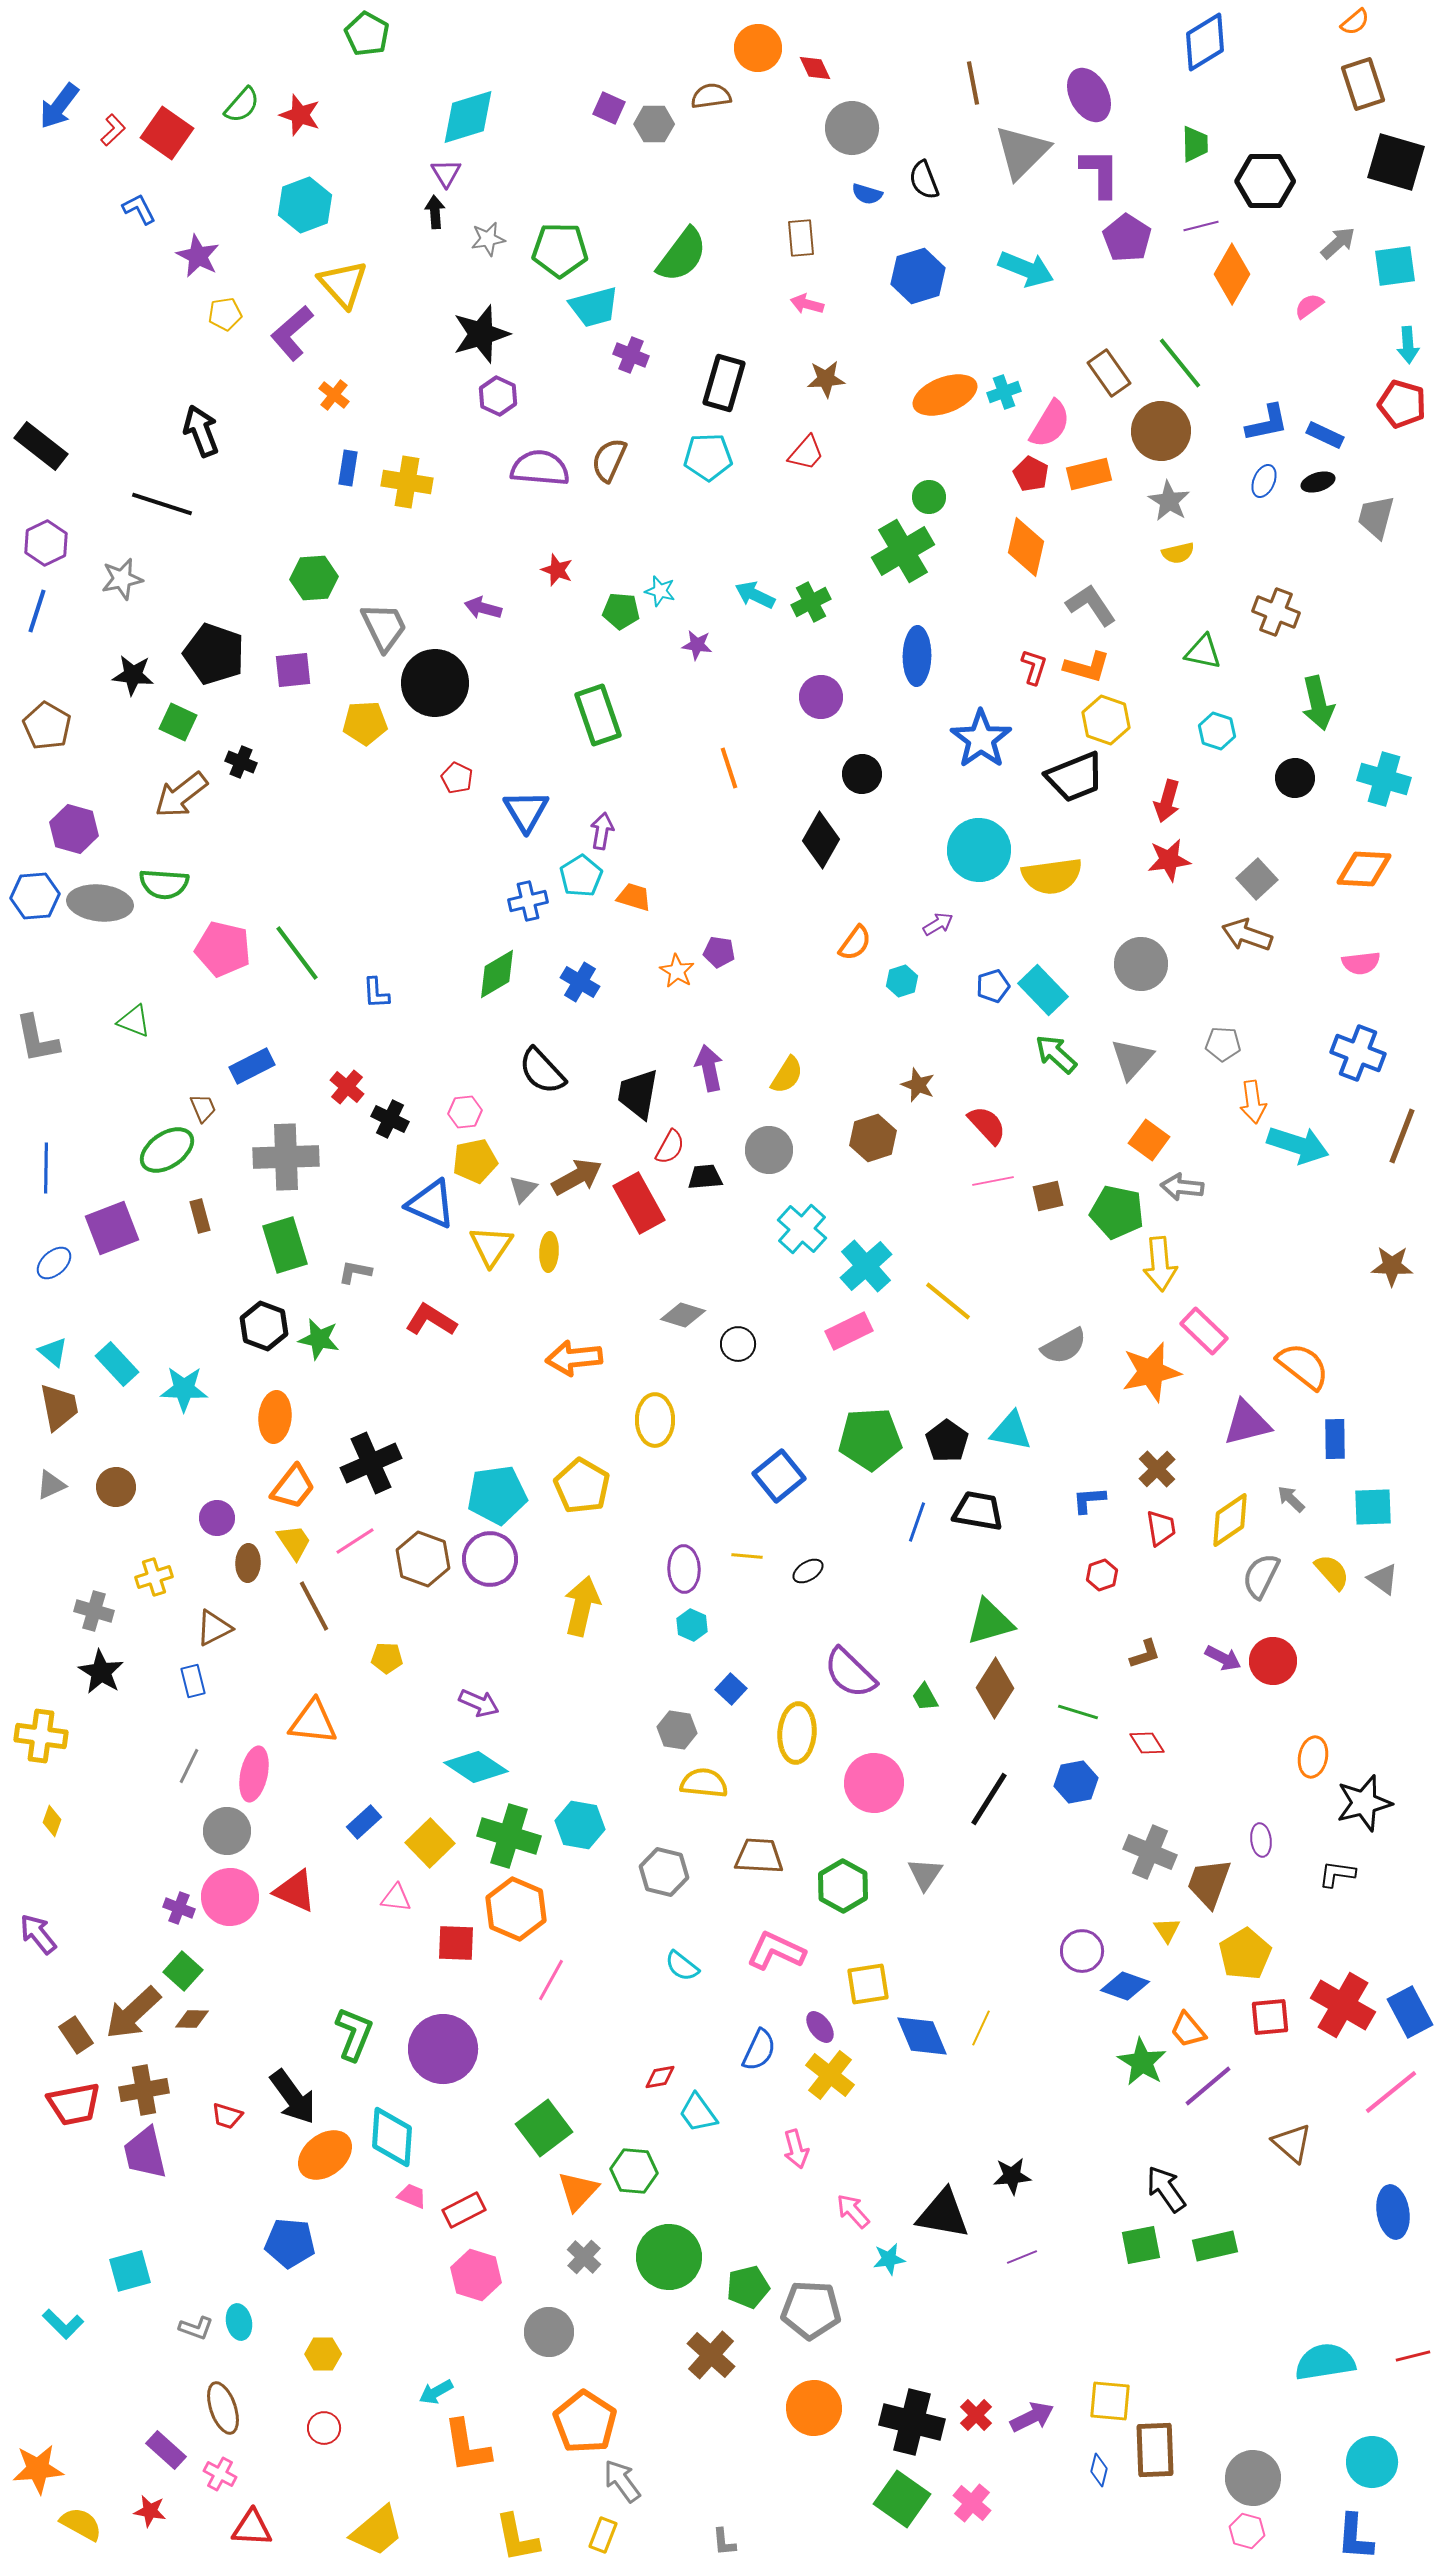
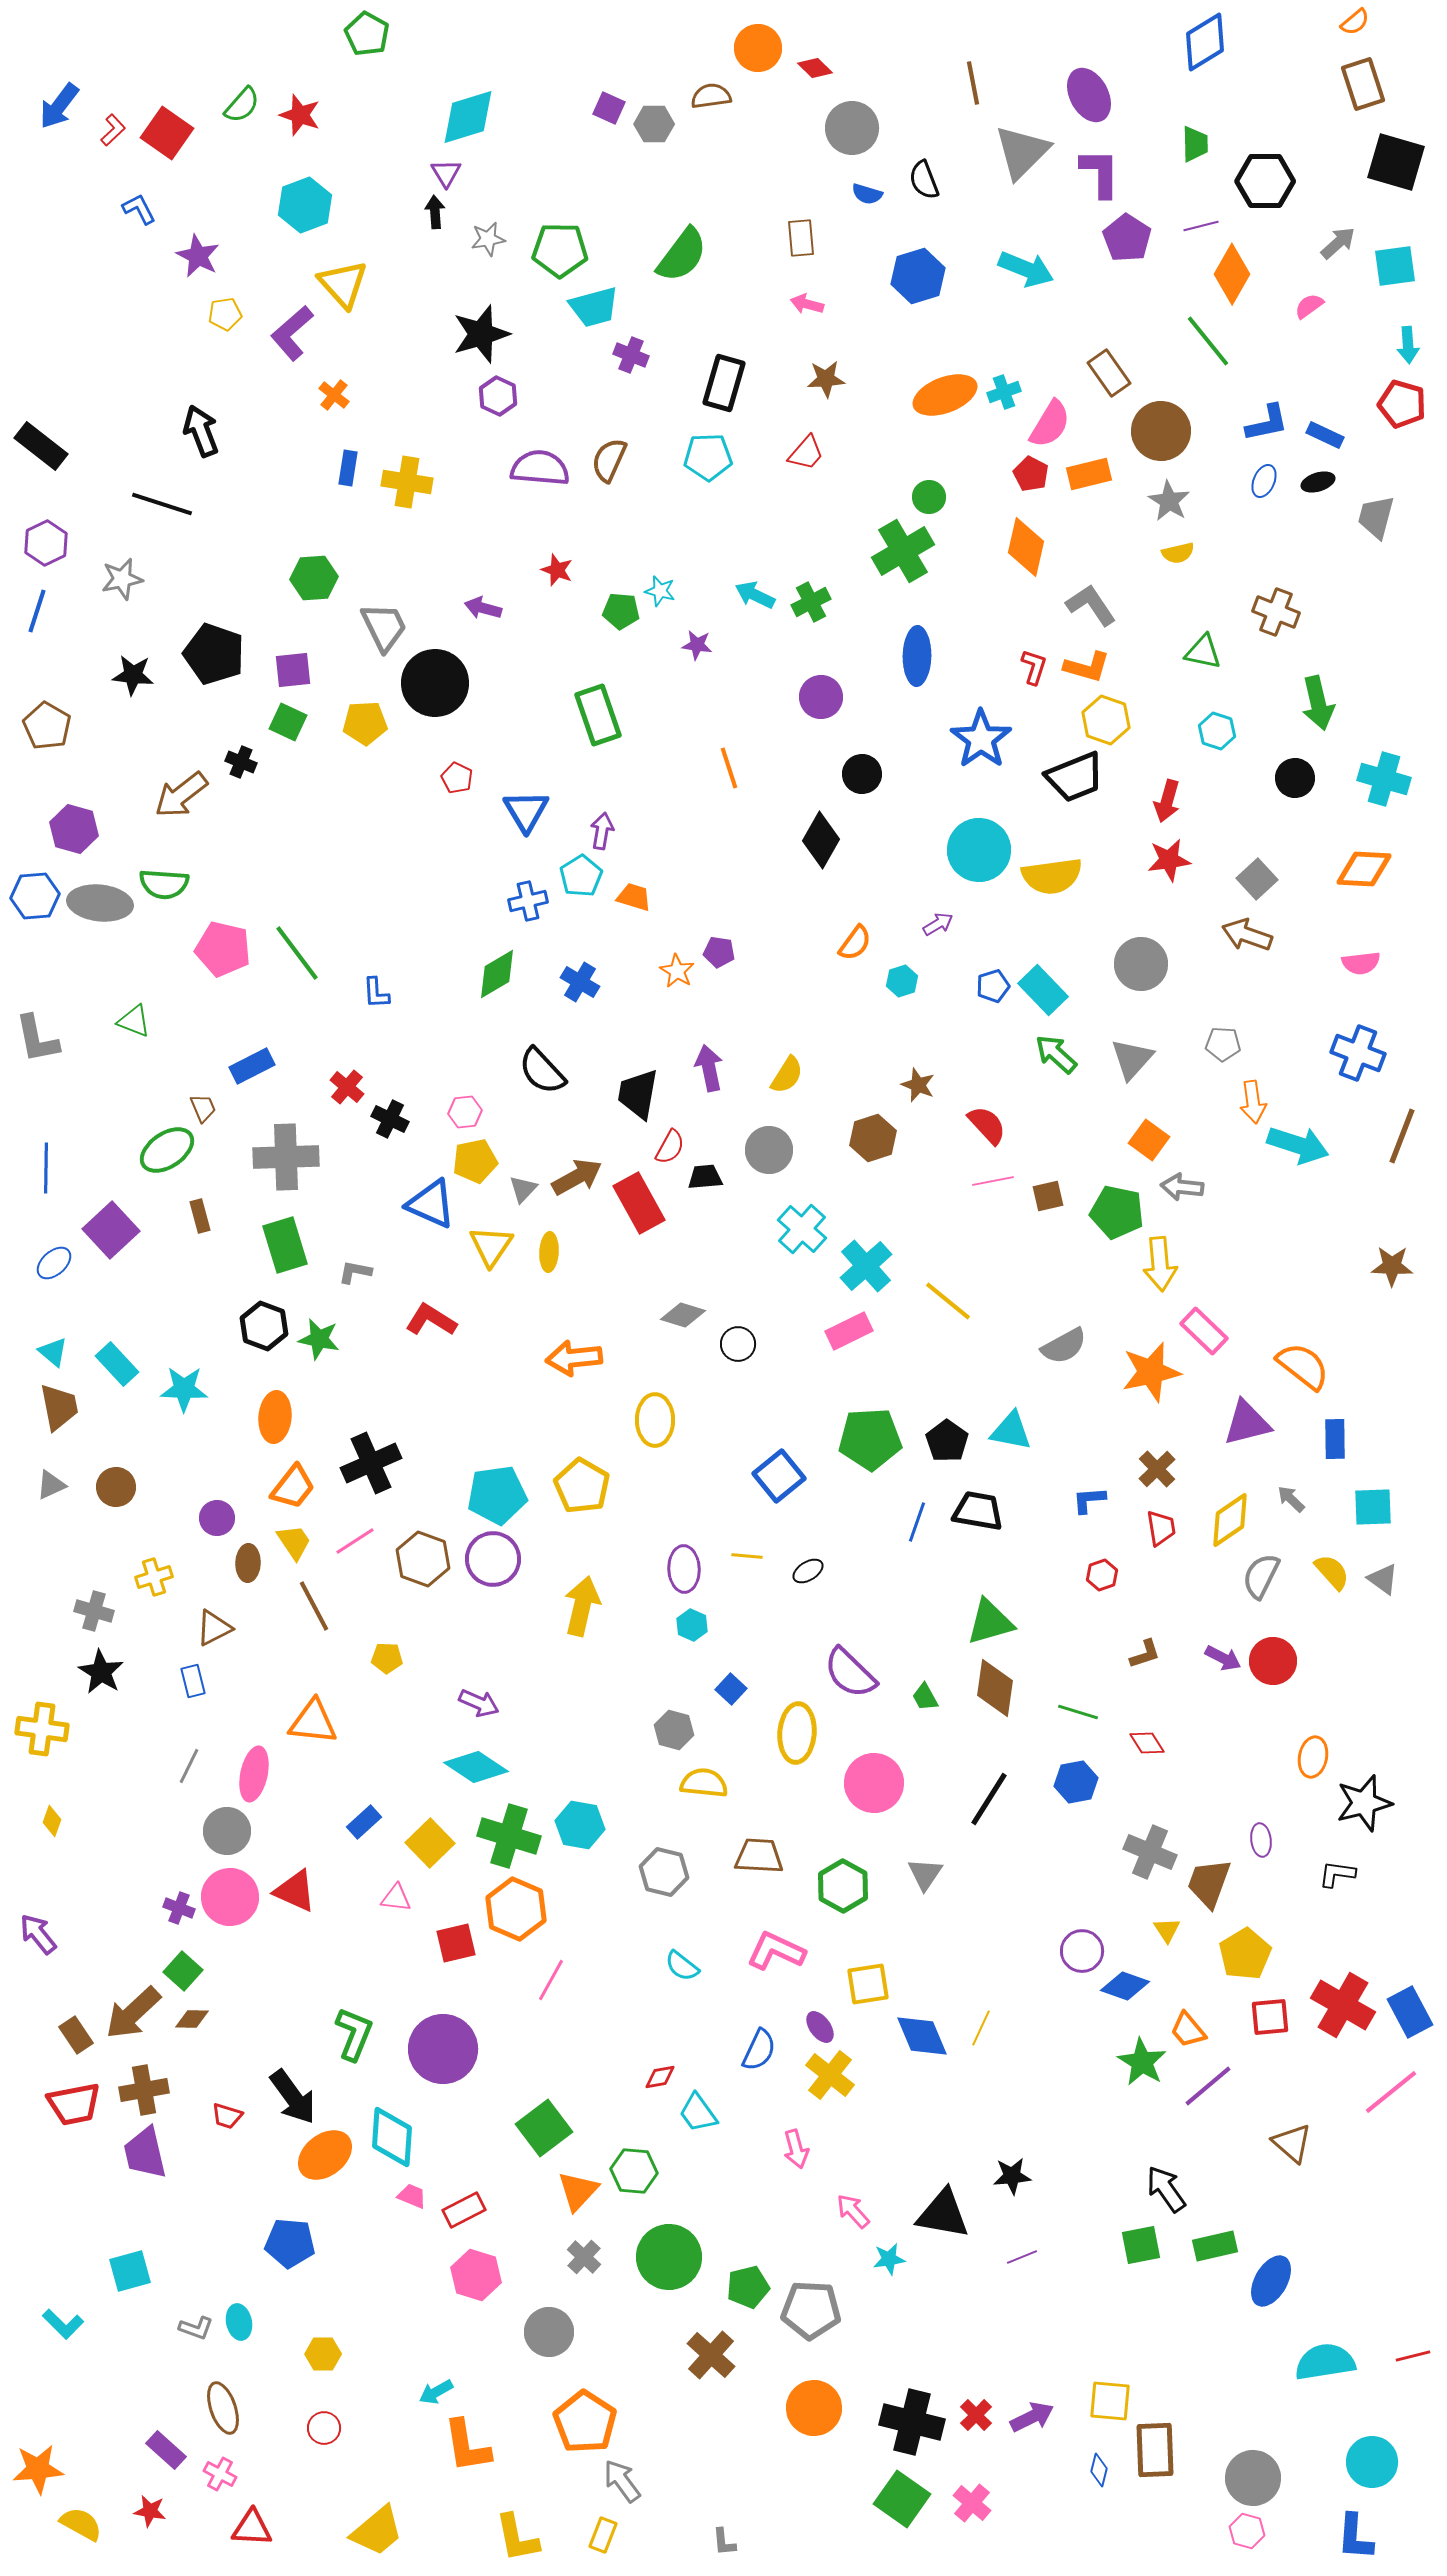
red diamond at (815, 68): rotated 20 degrees counterclockwise
green line at (1180, 363): moved 28 px right, 22 px up
green square at (178, 722): moved 110 px right
purple square at (112, 1228): moved 1 px left, 2 px down; rotated 22 degrees counterclockwise
purple circle at (490, 1559): moved 3 px right
brown diamond at (995, 1688): rotated 24 degrees counterclockwise
gray hexagon at (677, 1730): moved 3 px left; rotated 6 degrees clockwise
yellow cross at (41, 1736): moved 1 px right, 7 px up
red square at (456, 1943): rotated 15 degrees counterclockwise
blue ellipse at (1393, 2212): moved 122 px left, 69 px down; rotated 39 degrees clockwise
